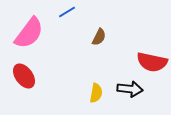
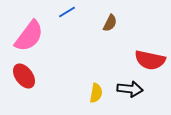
pink semicircle: moved 3 px down
brown semicircle: moved 11 px right, 14 px up
red semicircle: moved 2 px left, 2 px up
